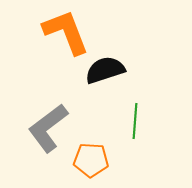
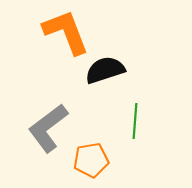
orange pentagon: rotated 12 degrees counterclockwise
